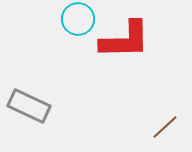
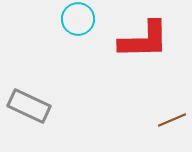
red L-shape: moved 19 px right
brown line: moved 7 px right, 7 px up; rotated 20 degrees clockwise
